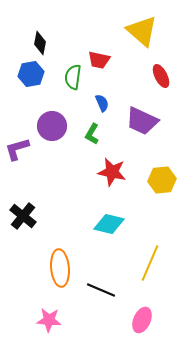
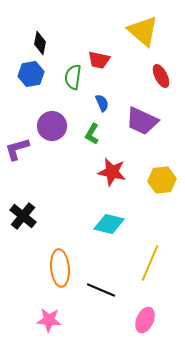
yellow triangle: moved 1 px right
pink ellipse: moved 3 px right
